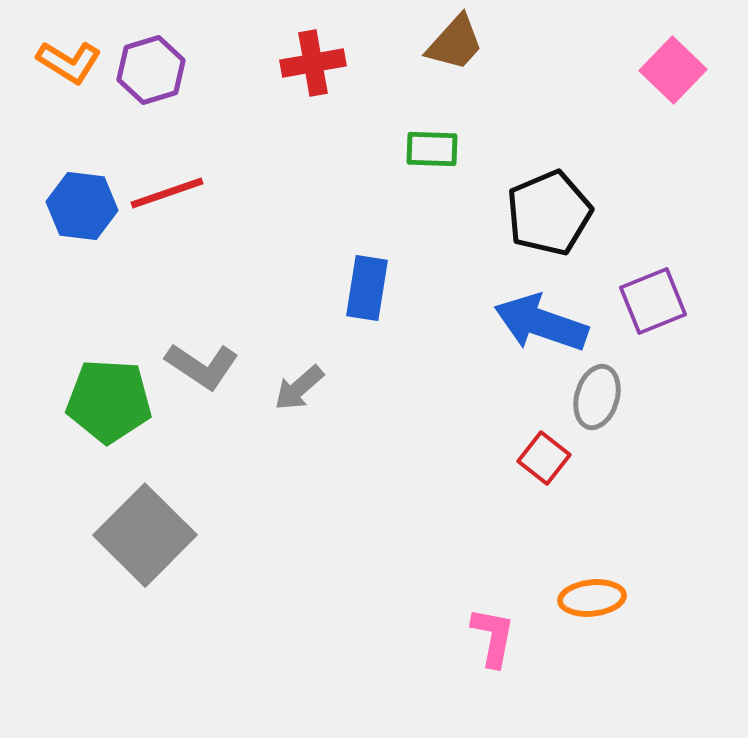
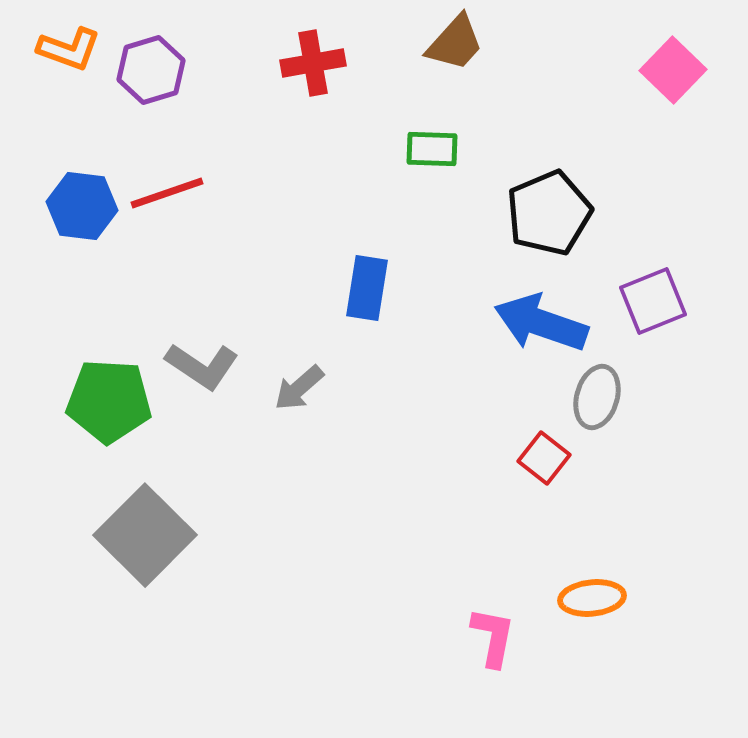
orange L-shape: moved 13 px up; rotated 12 degrees counterclockwise
